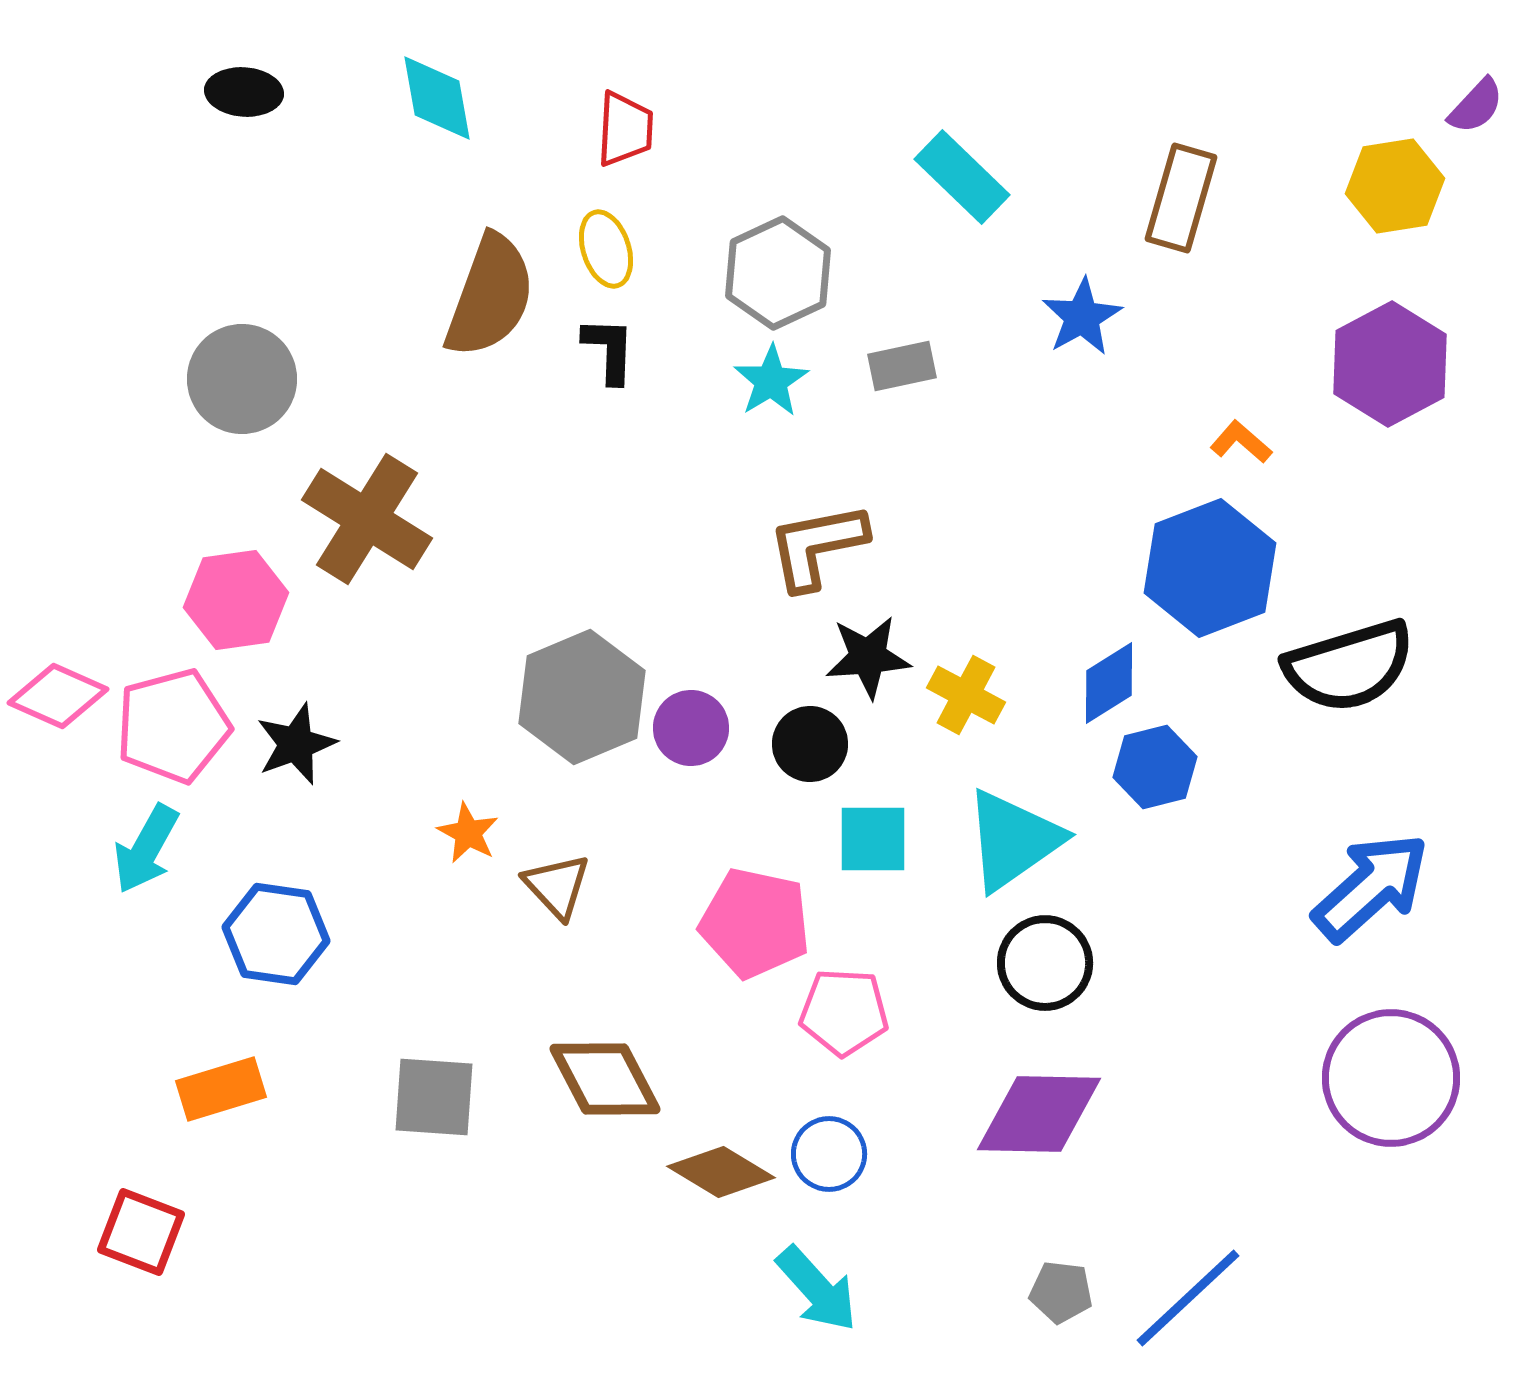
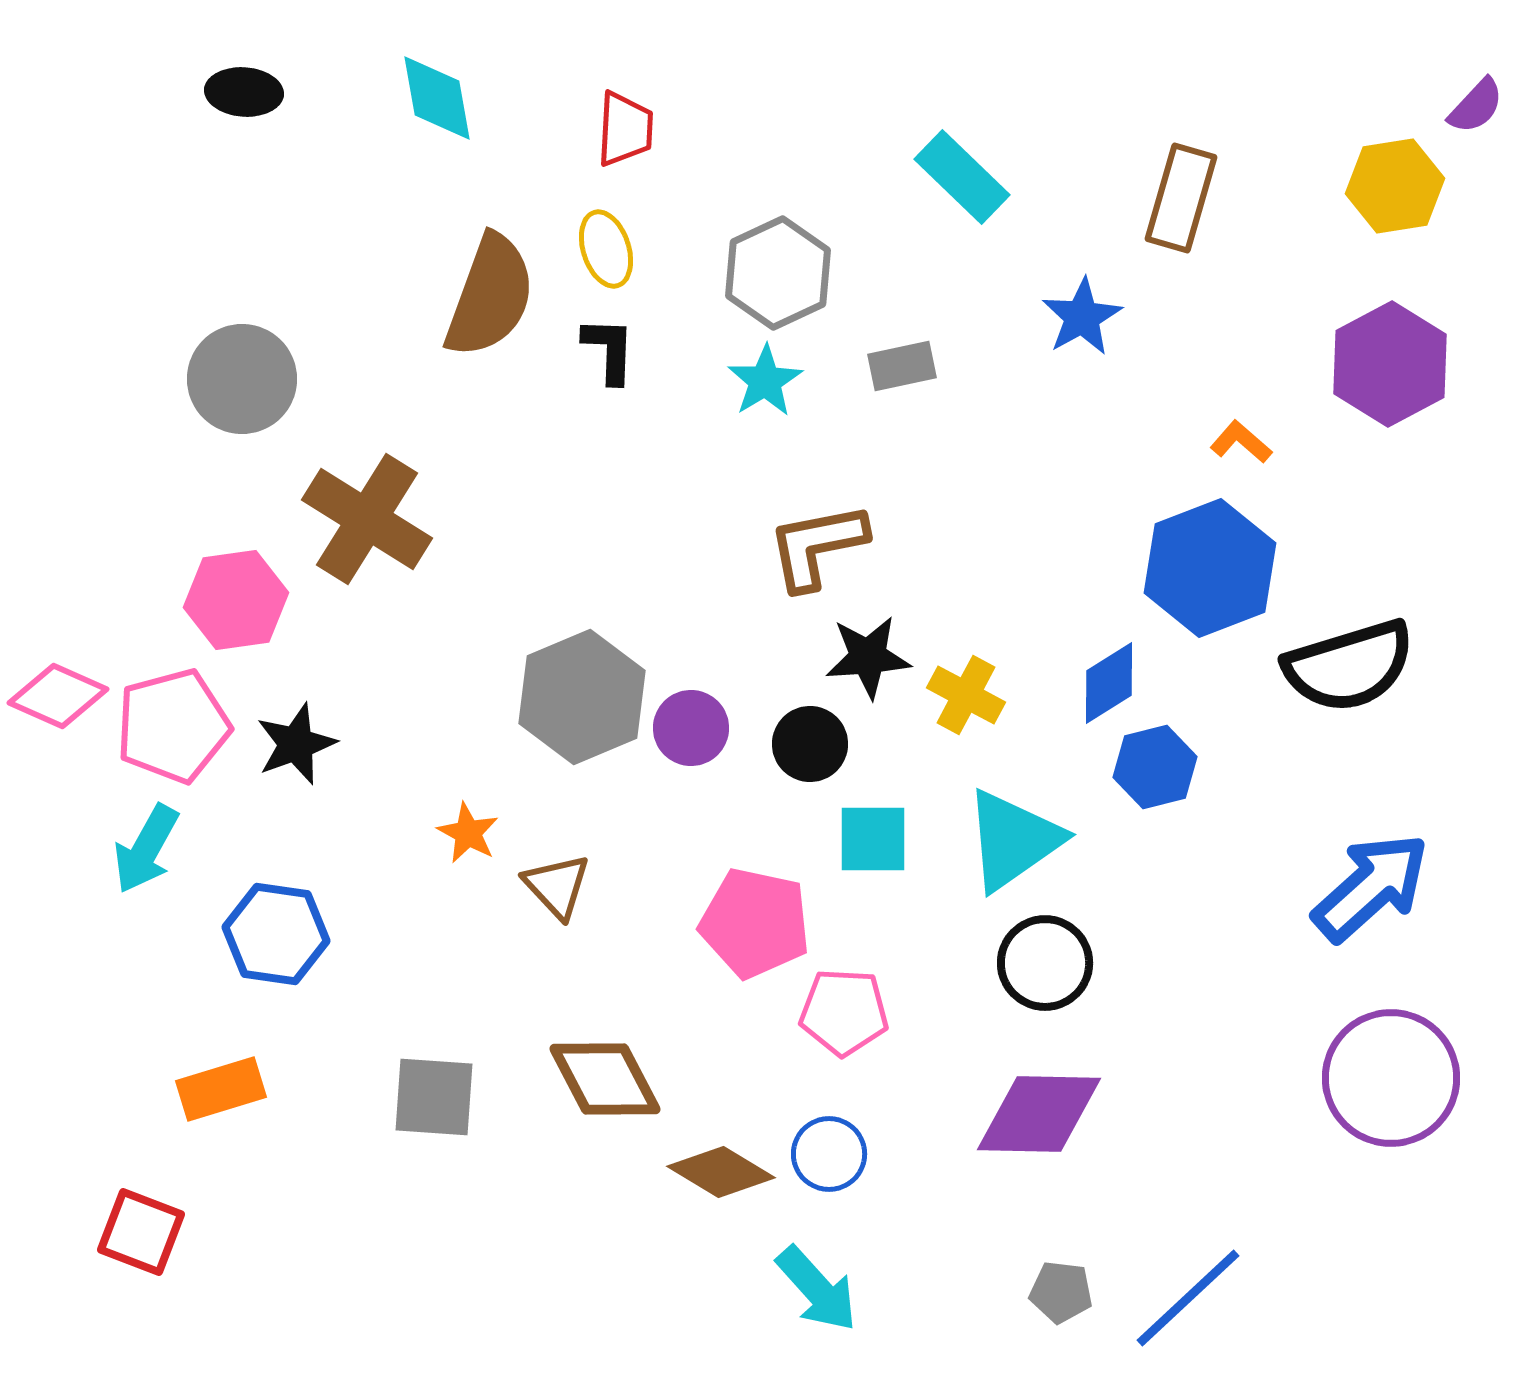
cyan star at (771, 381): moved 6 px left
